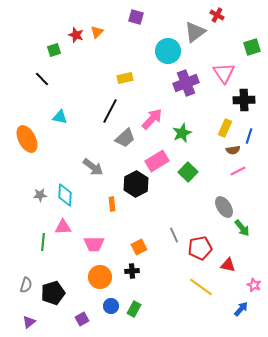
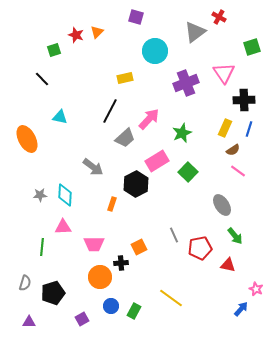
red cross at (217, 15): moved 2 px right, 2 px down
cyan circle at (168, 51): moved 13 px left
pink arrow at (152, 119): moved 3 px left
blue line at (249, 136): moved 7 px up
brown semicircle at (233, 150): rotated 24 degrees counterclockwise
pink line at (238, 171): rotated 63 degrees clockwise
orange rectangle at (112, 204): rotated 24 degrees clockwise
gray ellipse at (224, 207): moved 2 px left, 2 px up
green arrow at (242, 228): moved 7 px left, 8 px down
green line at (43, 242): moved 1 px left, 5 px down
black cross at (132, 271): moved 11 px left, 8 px up
gray semicircle at (26, 285): moved 1 px left, 2 px up
pink star at (254, 285): moved 2 px right, 4 px down
yellow line at (201, 287): moved 30 px left, 11 px down
green rectangle at (134, 309): moved 2 px down
purple triangle at (29, 322): rotated 40 degrees clockwise
